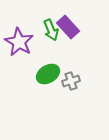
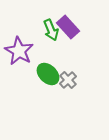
purple star: moved 9 px down
green ellipse: rotated 75 degrees clockwise
gray cross: moved 3 px left, 1 px up; rotated 24 degrees counterclockwise
